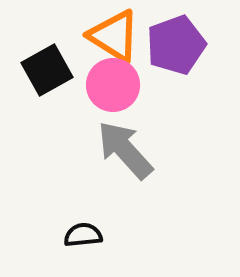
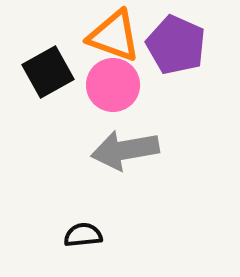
orange triangle: rotated 12 degrees counterclockwise
purple pentagon: rotated 28 degrees counterclockwise
black square: moved 1 px right, 2 px down
gray arrow: rotated 58 degrees counterclockwise
